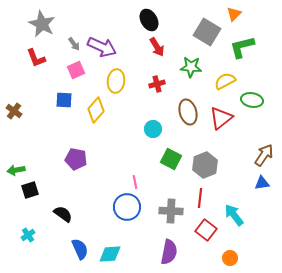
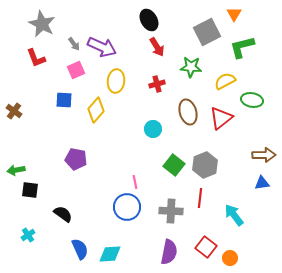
orange triangle: rotated 14 degrees counterclockwise
gray square: rotated 32 degrees clockwise
brown arrow: rotated 55 degrees clockwise
green square: moved 3 px right, 6 px down; rotated 10 degrees clockwise
black square: rotated 24 degrees clockwise
red square: moved 17 px down
